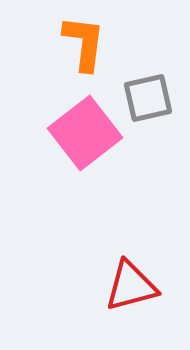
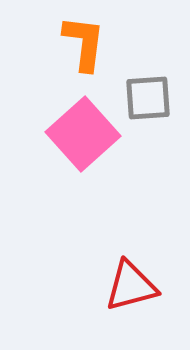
gray square: rotated 9 degrees clockwise
pink square: moved 2 px left, 1 px down; rotated 4 degrees counterclockwise
